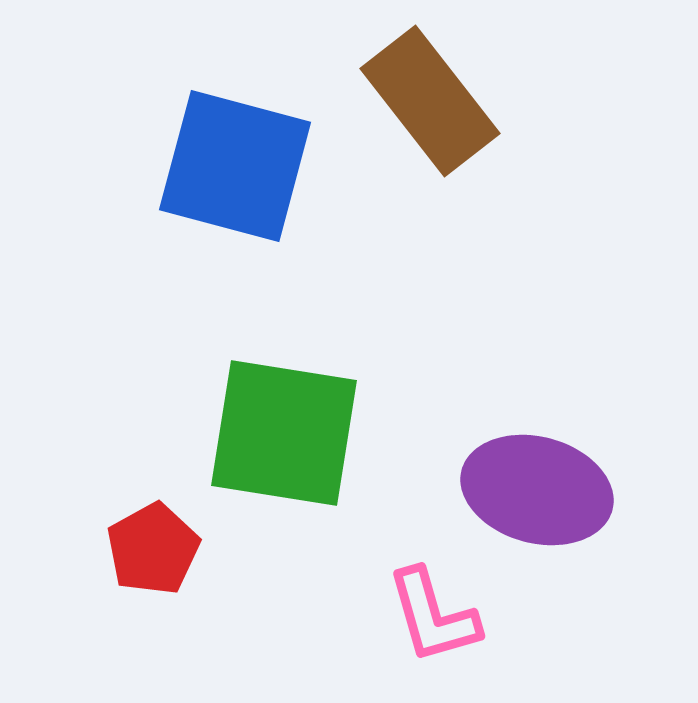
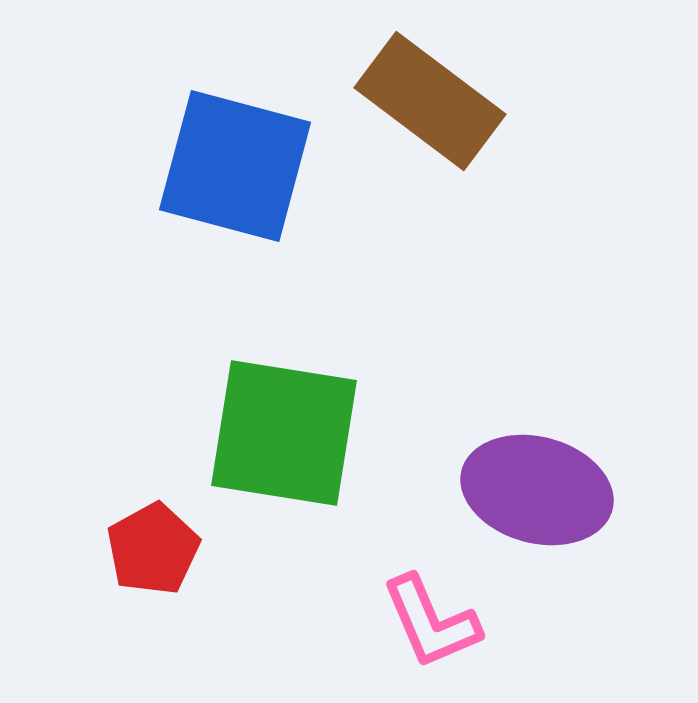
brown rectangle: rotated 15 degrees counterclockwise
pink L-shape: moved 2 px left, 6 px down; rotated 7 degrees counterclockwise
